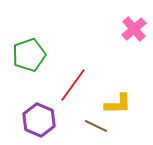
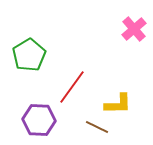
green pentagon: rotated 12 degrees counterclockwise
red line: moved 1 px left, 2 px down
purple hexagon: rotated 20 degrees counterclockwise
brown line: moved 1 px right, 1 px down
